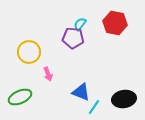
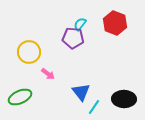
red hexagon: rotated 10 degrees clockwise
pink arrow: rotated 32 degrees counterclockwise
blue triangle: rotated 30 degrees clockwise
black ellipse: rotated 10 degrees clockwise
